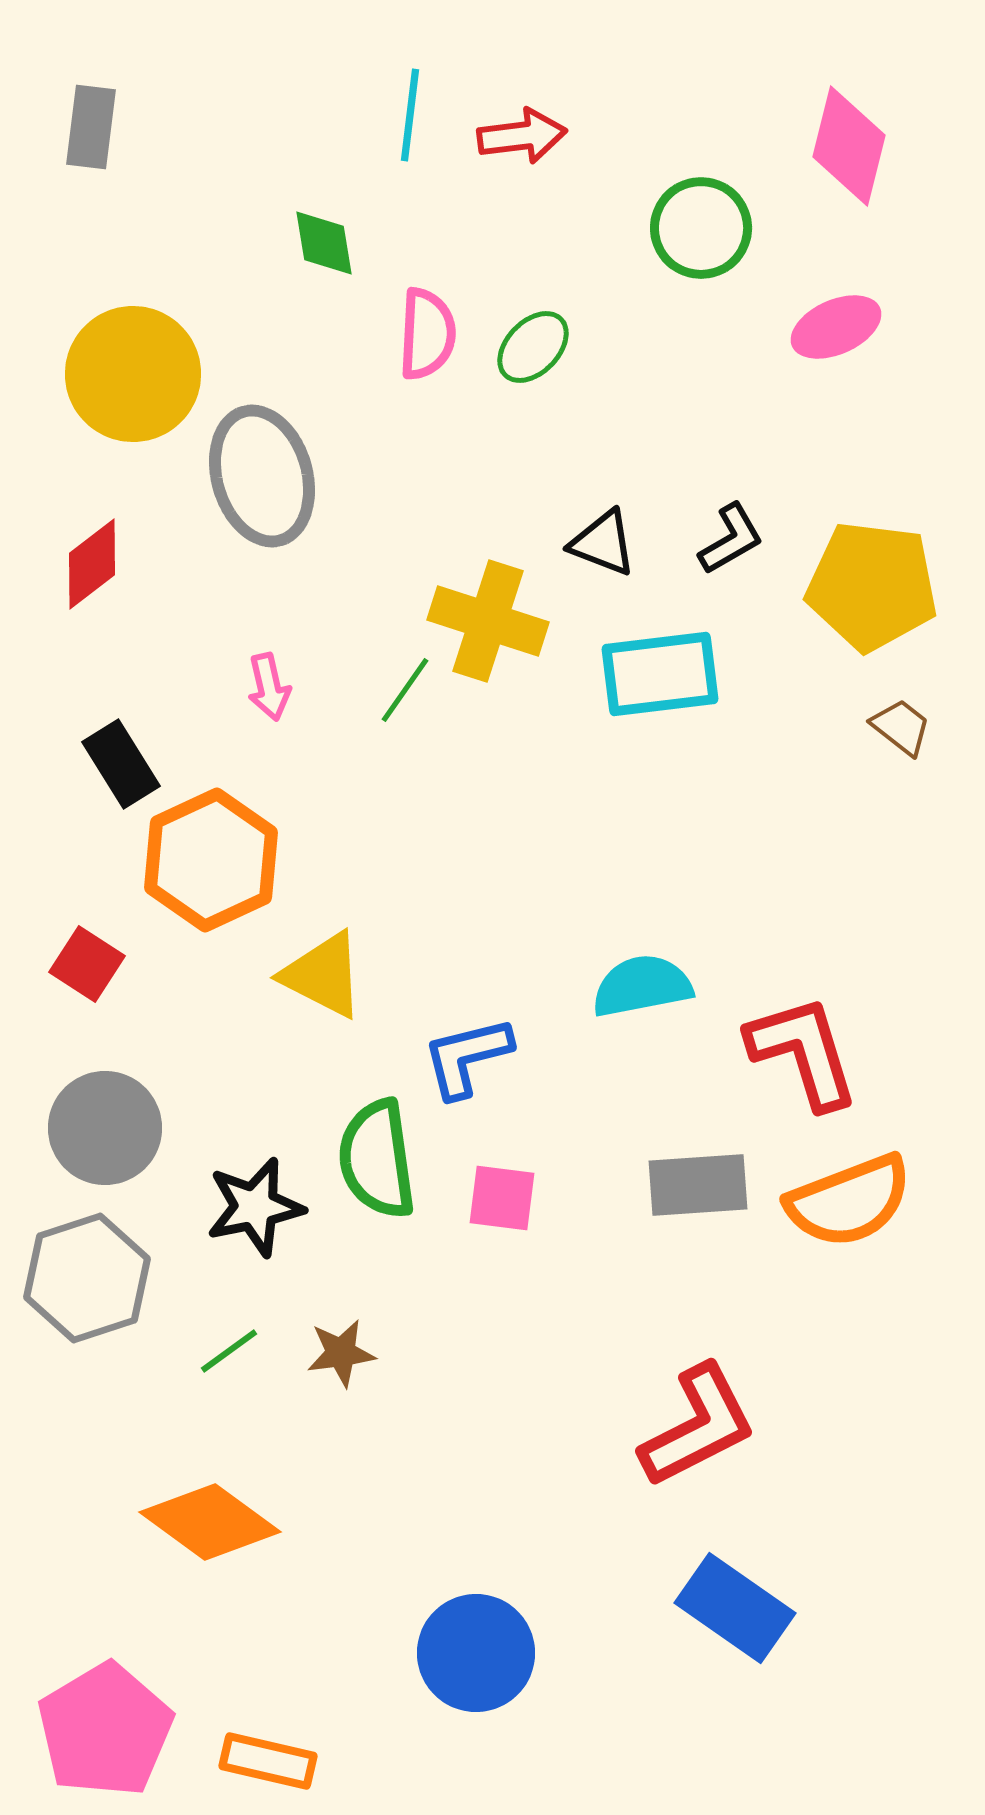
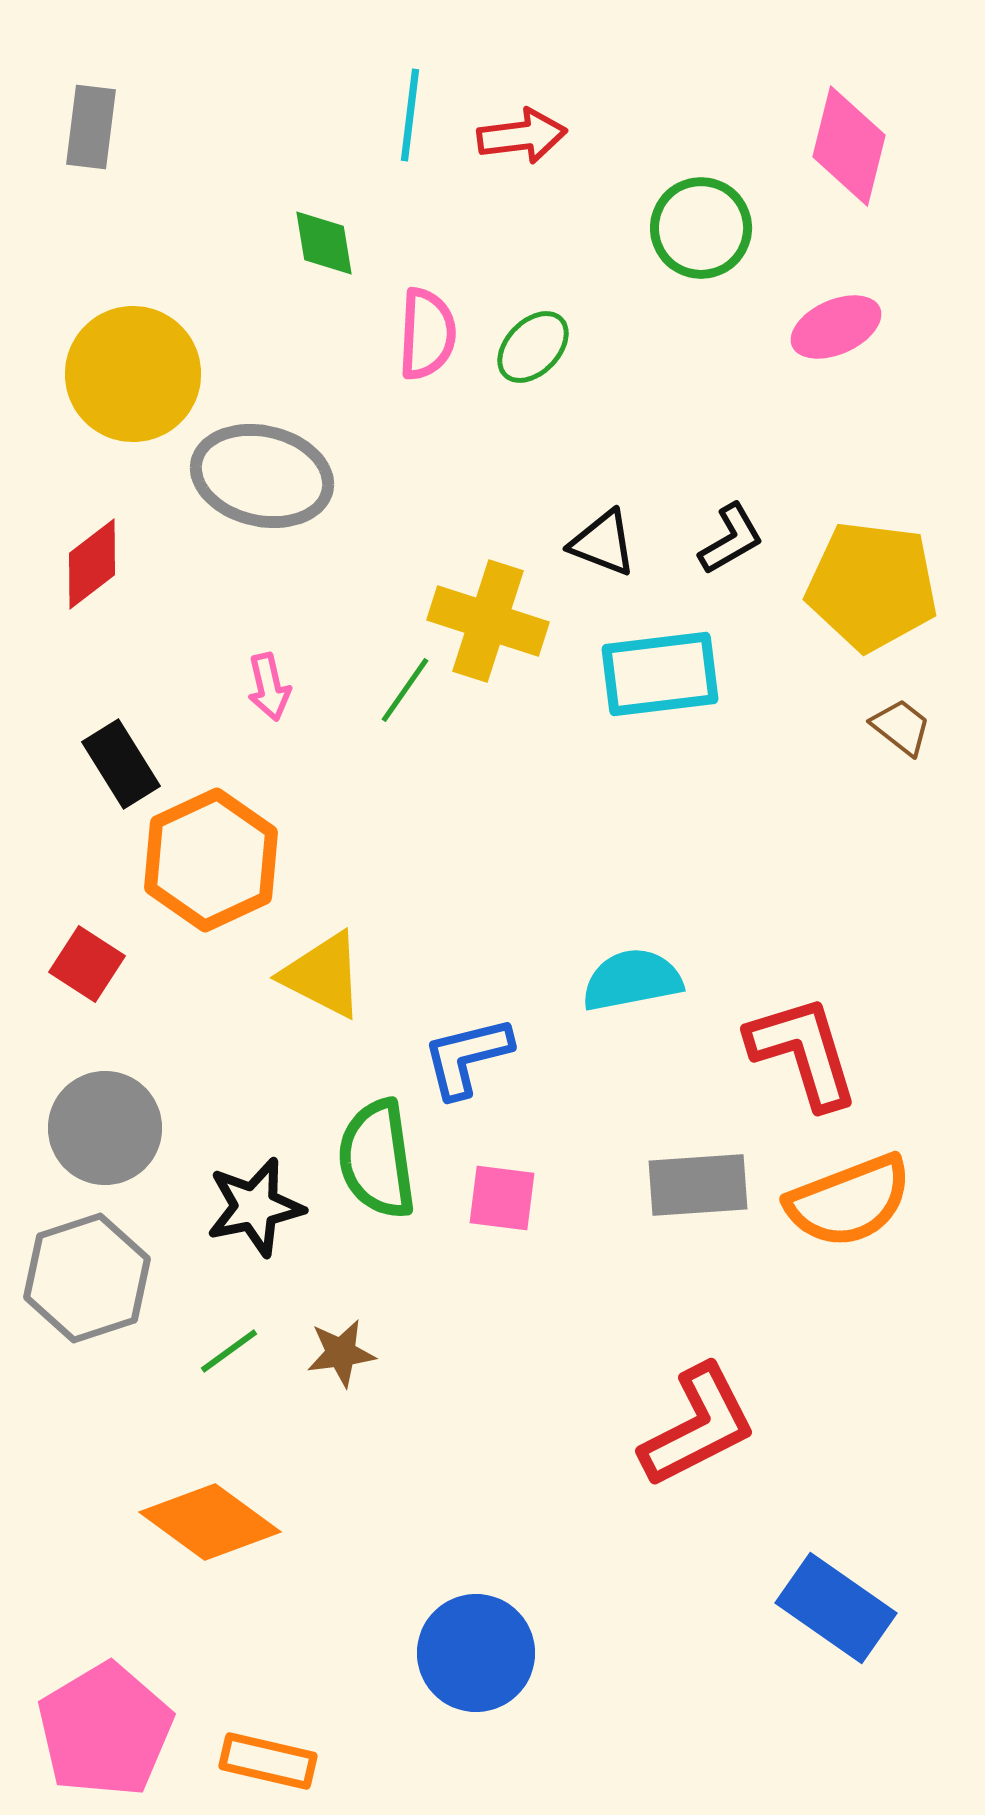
gray ellipse at (262, 476): rotated 61 degrees counterclockwise
cyan semicircle at (642, 986): moved 10 px left, 6 px up
blue rectangle at (735, 1608): moved 101 px right
